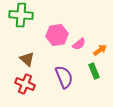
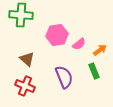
red cross: moved 2 px down
